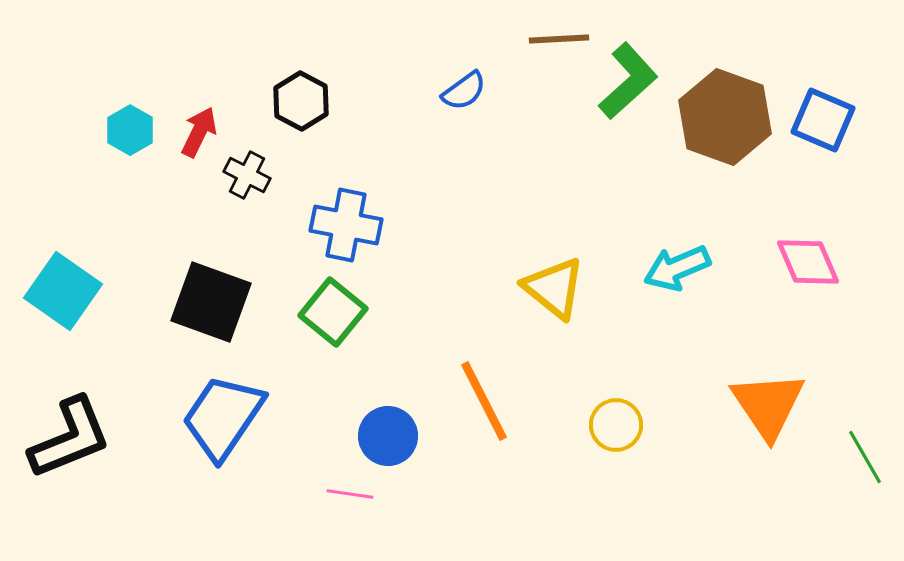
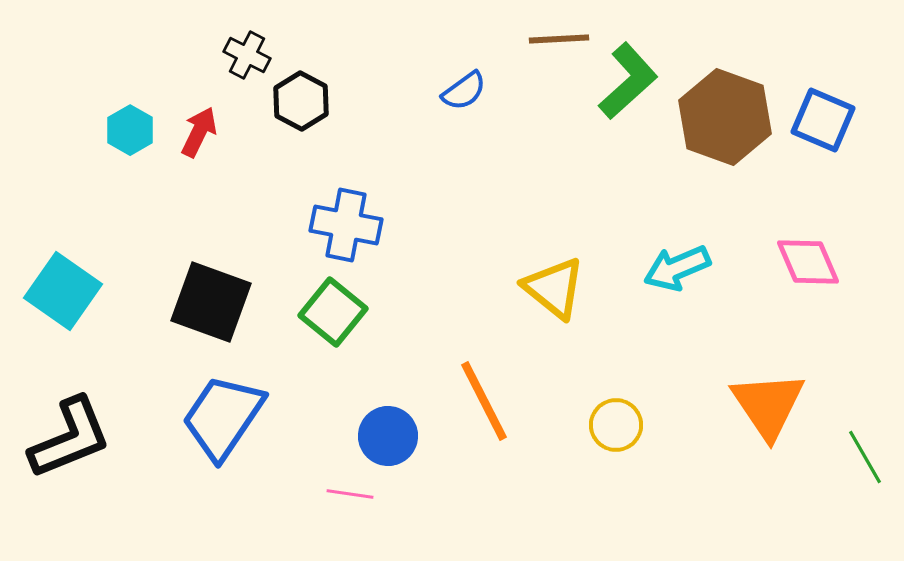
black cross: moved 120 px up
